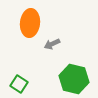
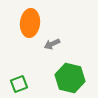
green hexagon: moved 4 px left, 1 px up
green square: rotated 36 degrees clockwise
